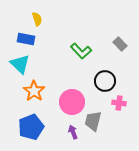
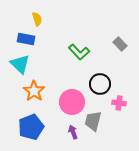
green L-shape: moved 2 px left, 1 px down
black circle: moved 5 px left, 3 px down
